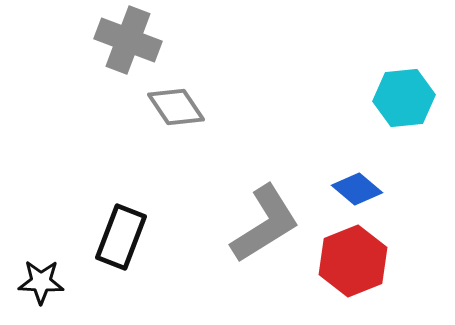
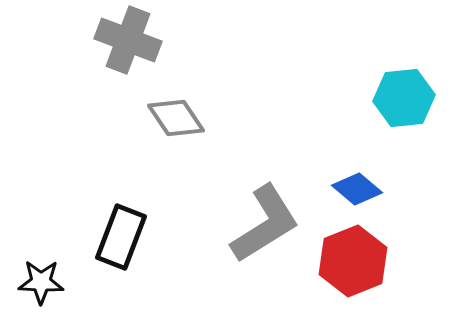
gray diamond: moved 11 px down
